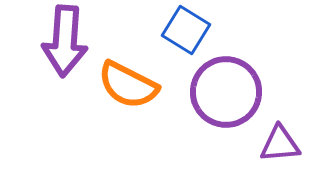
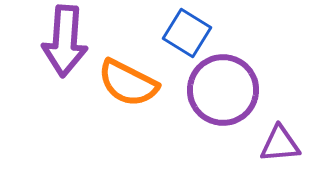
blue square: moved 1 px right, 3 px down
orange semicircle: moved 2 px up
purple circle: moved 3 px left, 2 px up
